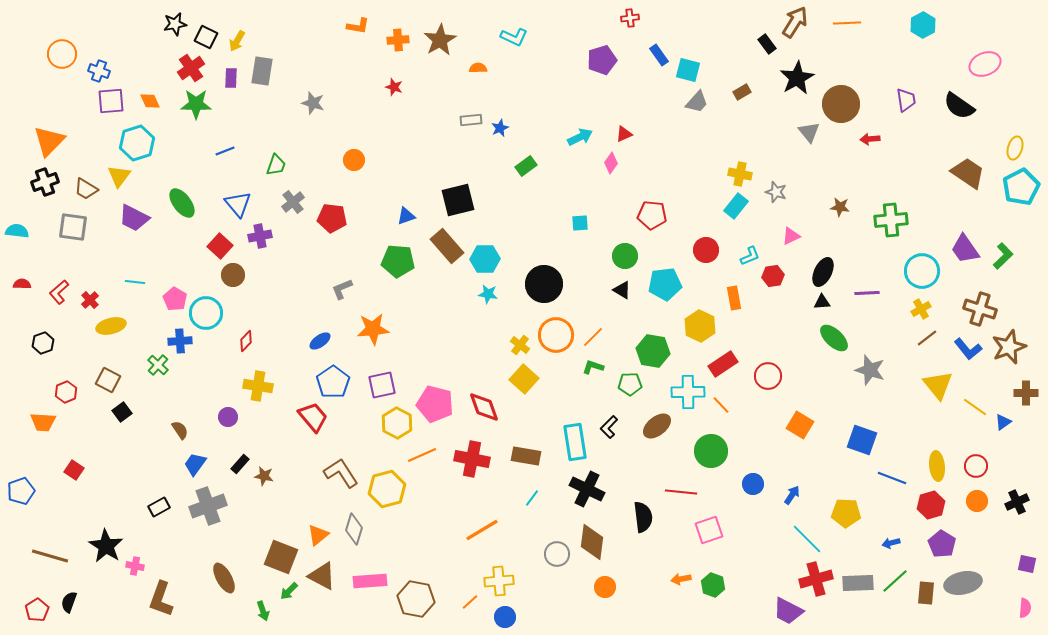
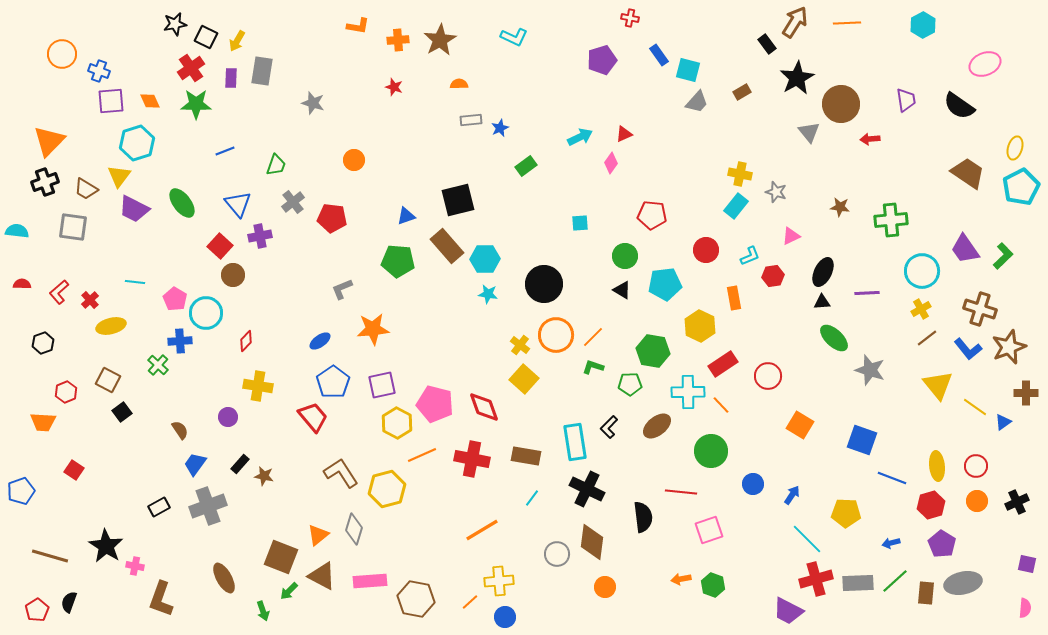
red cross at (630, 18): rotated 18 degrees clockwise
orange semicircle at (478, 68): moved 19 px left, 16 px down
purple trapezoid at (134, 218): moved 9 px up
